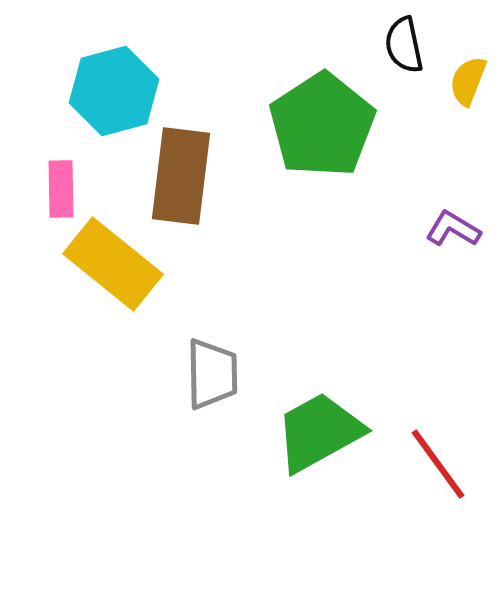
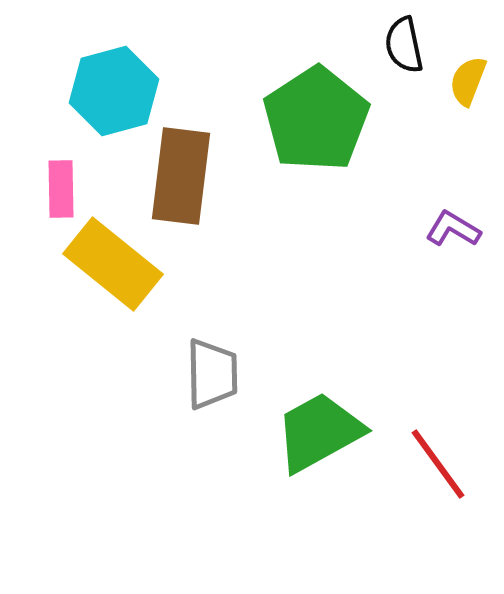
green pentagon: moved 6 px left, 6 px up
